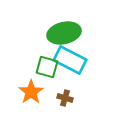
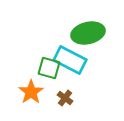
green ellipse: moved 24 px right
green square: moved 2 px right, 1 px down
brown cross: rotated 21 degrees clockwise
